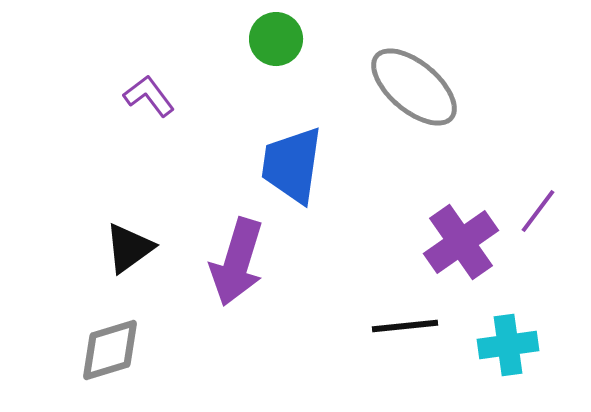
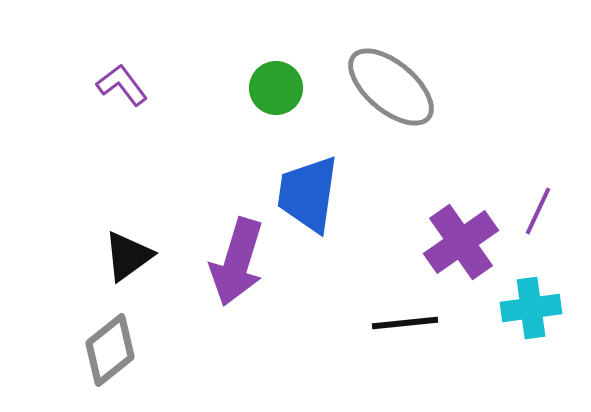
green circle: moved 49 px down
gray ellipse: moved 23 px left
purple L-shape: moved 27 px left, 11 px up
blue trapezoid: moved 16 px right, 29 px down
purple line: rotated 12 degrees counterclockwise
black triangle: moved 1 px left, 8 px down
black line: moved 3 px up
cyan cross: moved 23 px right, 37 px up
gray diamond: rotated 22 degrees counterclockwise
